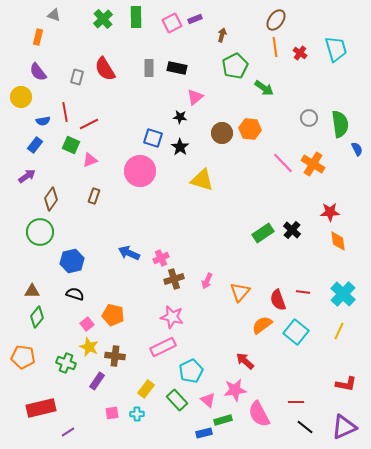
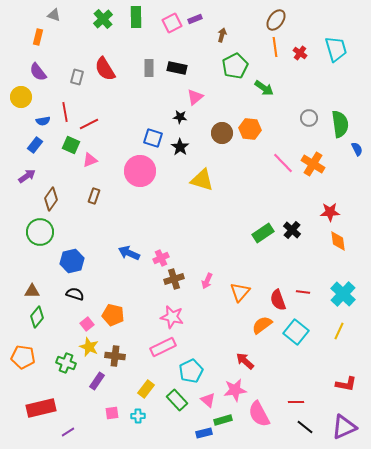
cyan cross at (137, 414): moved 1 px right, 2 px down
